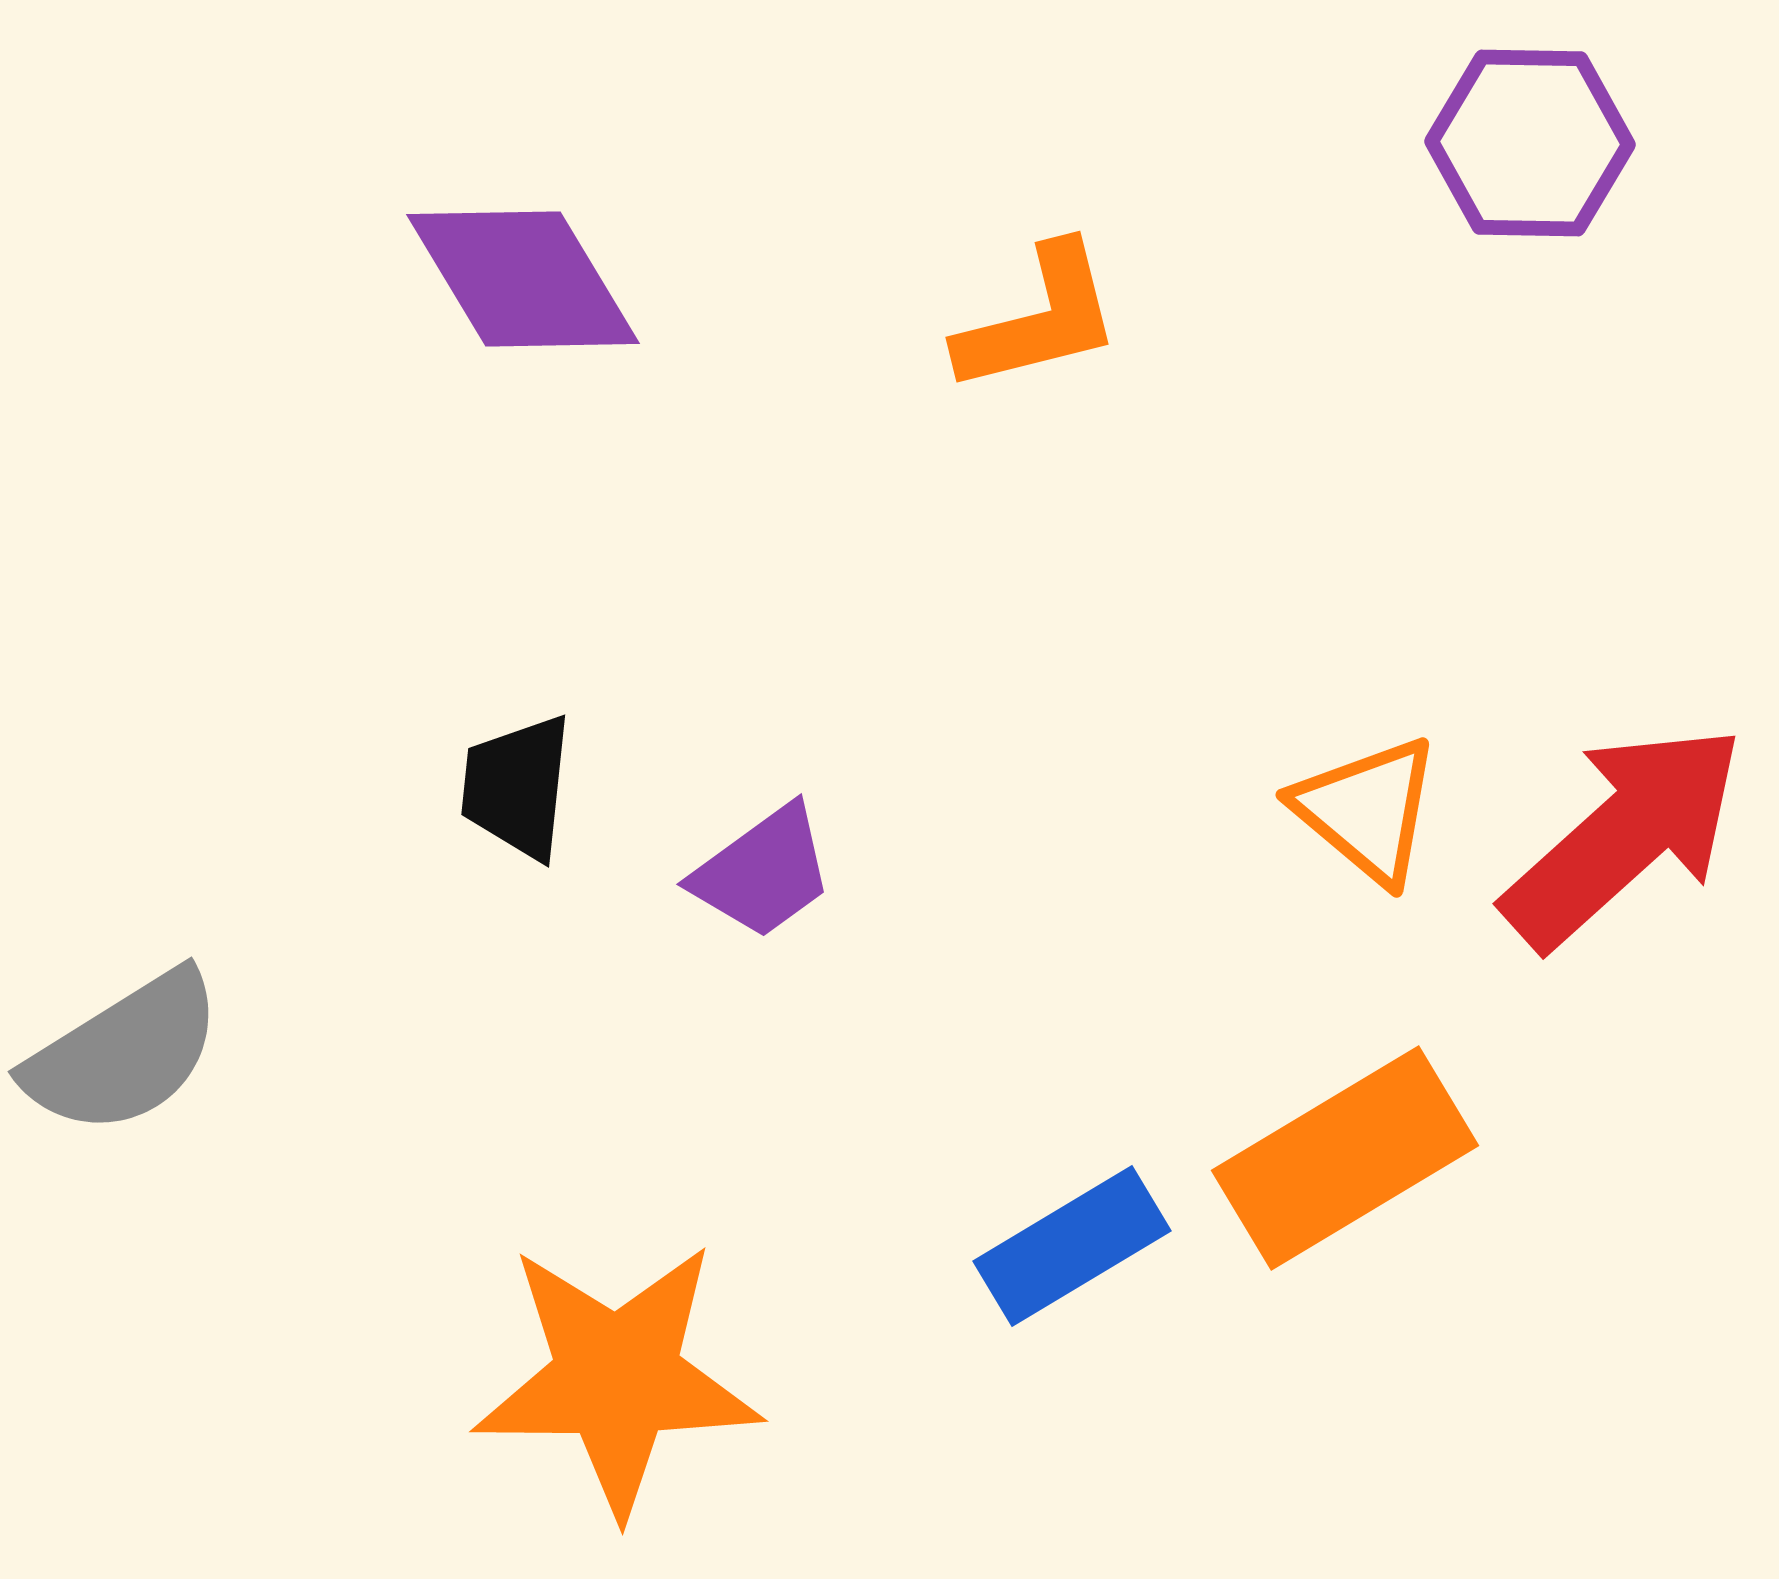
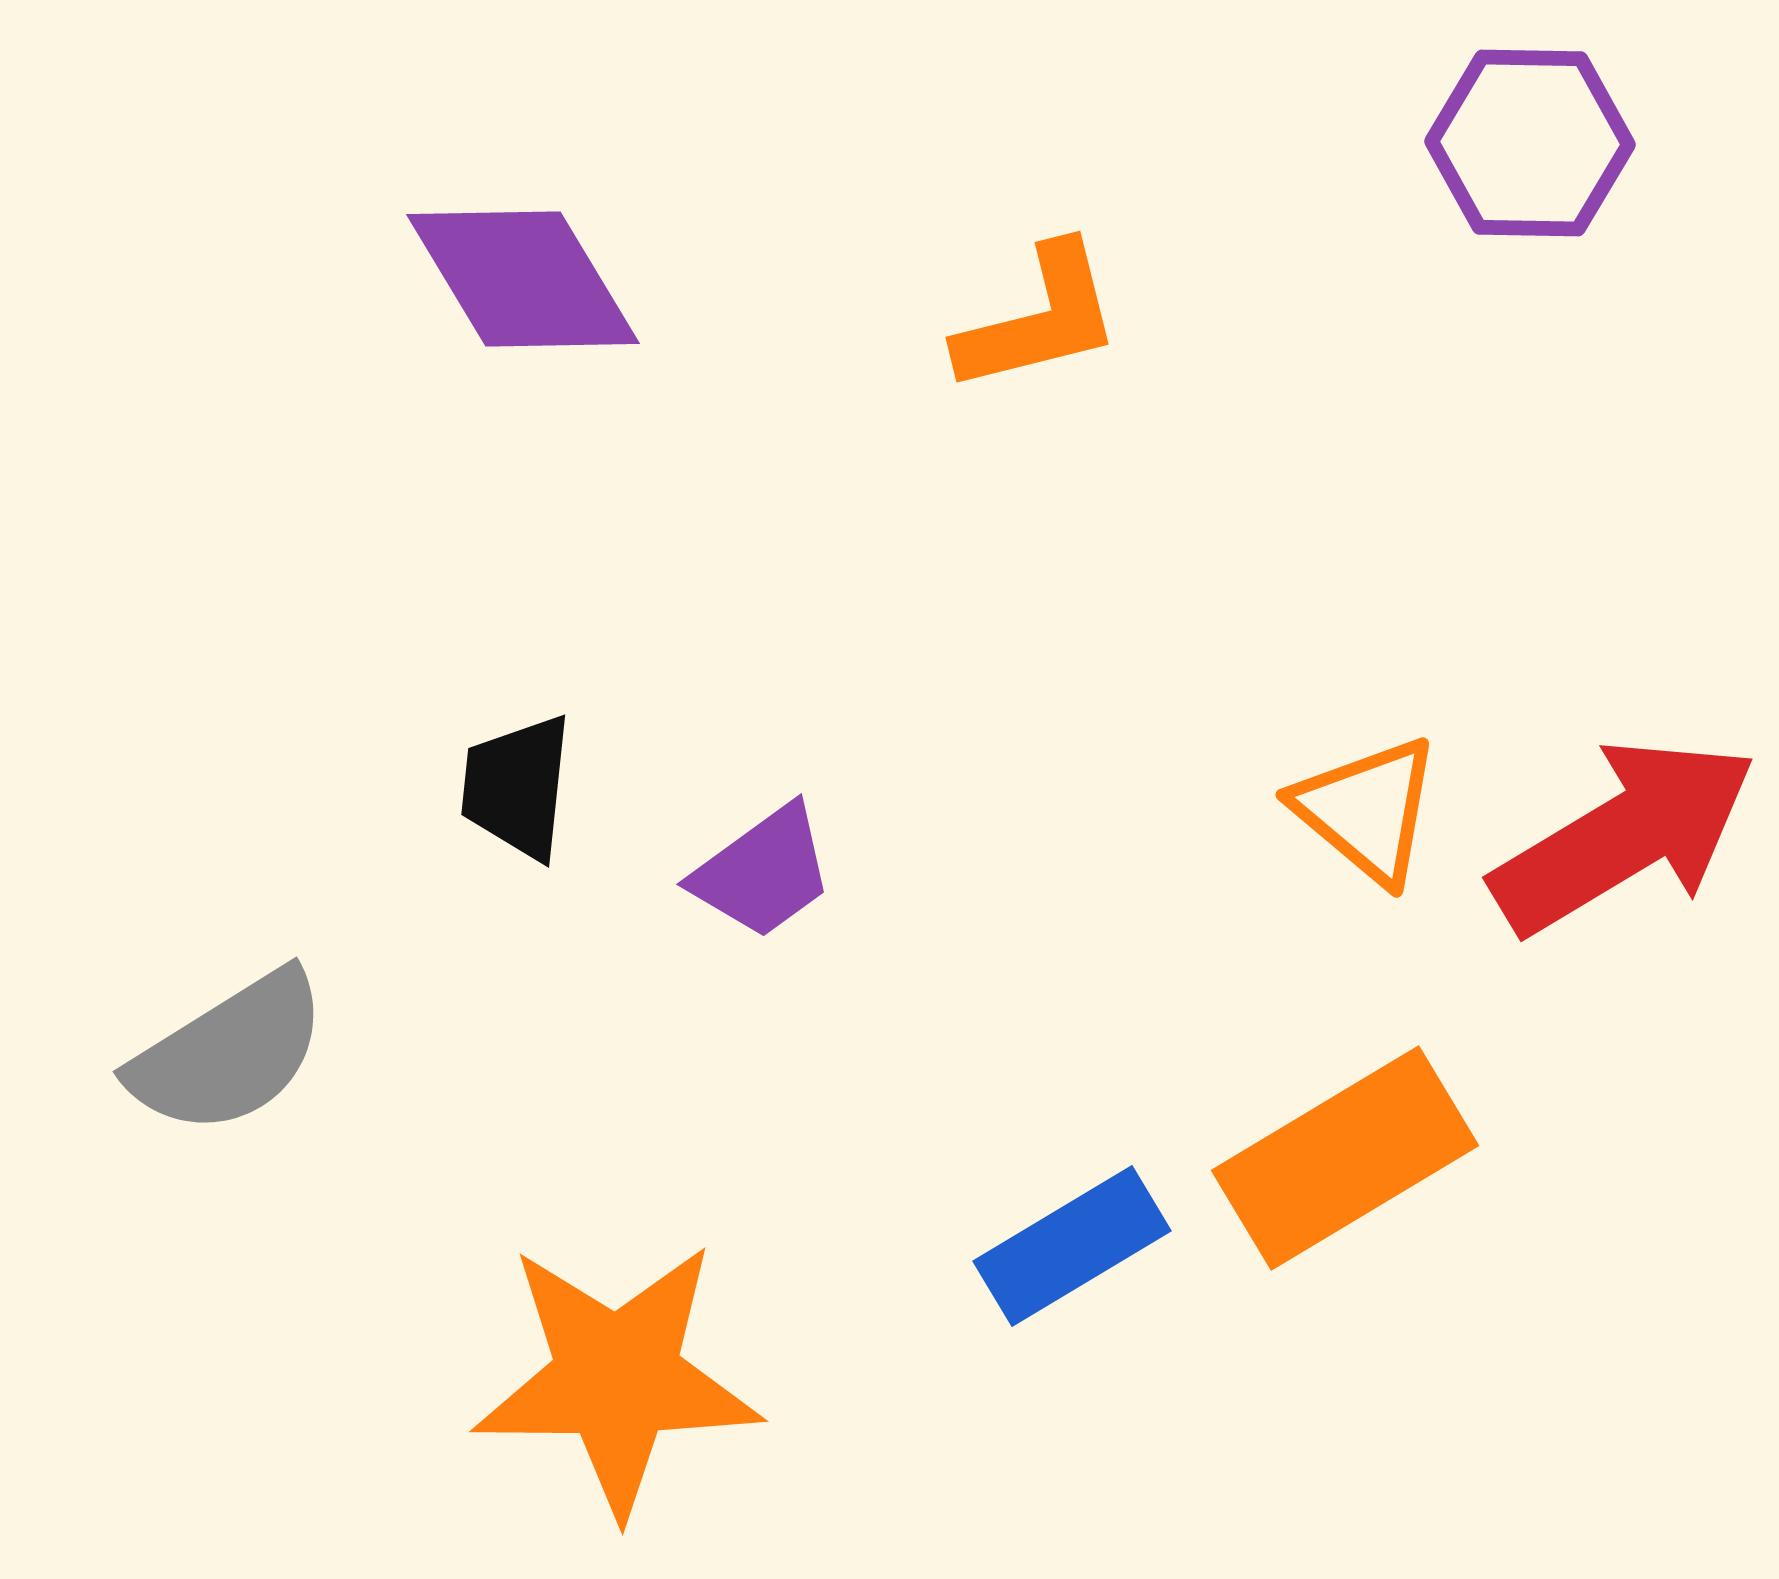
red arrow: rotated 11 degrees clockwise
gray semicircle: moved 105 px right
